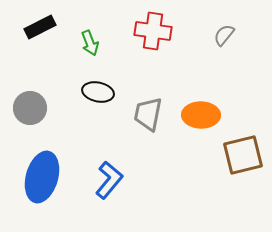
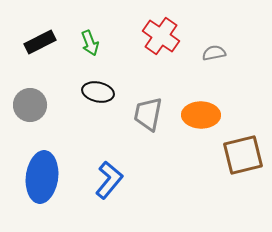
black rectangle: moved 15 px down
red cross: moved 8 px right, 5 px down; rotated 27 degrees clockwise
gray semicircle: moved 10 px left, 18 px down; rotated 40 degrees clockwise
gray circle: moved 3 px up
blue ellipse: rotated 9 degrees counterclockwise
